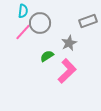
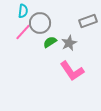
green semicircle: moved 3 px right, 14 px up
pink L-shape: moved 5 px right; rotated 100 degrees clockwise
